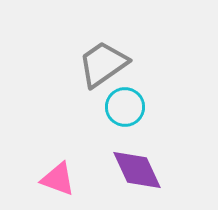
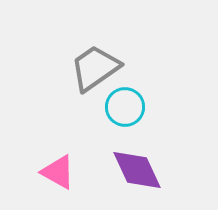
gray trapezoid: moved 8 px left, 4 px down
pink triangle: moved 7 px up; rotated 9 degrees clockwise
